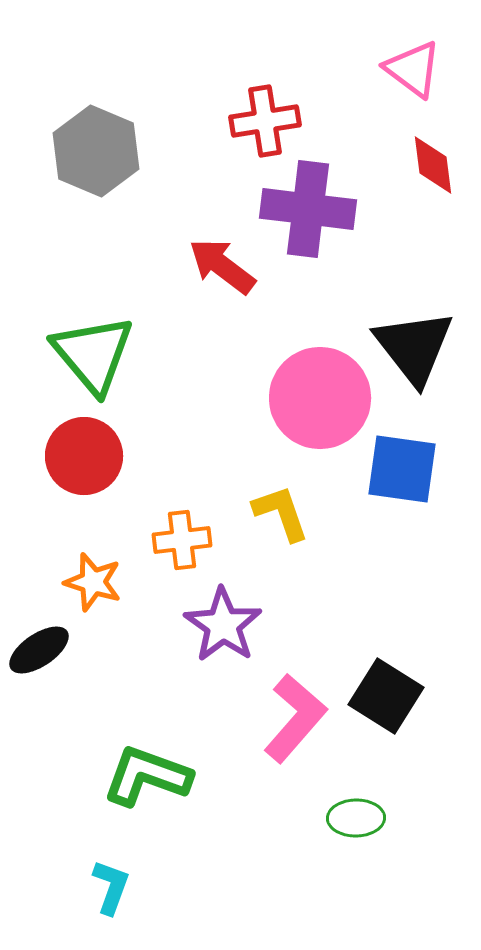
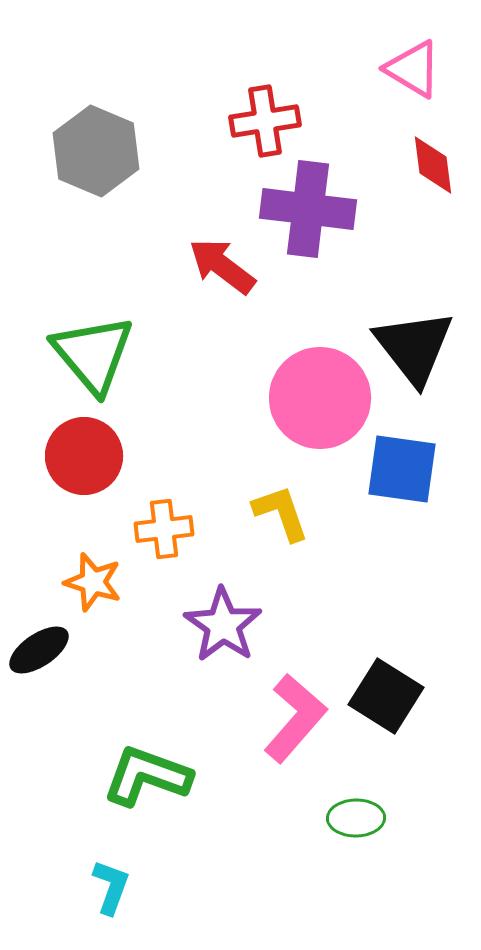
pink triangle: rotated 6 degrees counterclockwise
orange cross: moved 18 px left, 11 px up
